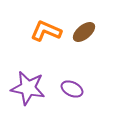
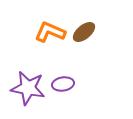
orange L-shape: moved 4 px right, 1 px down
purple ellipse: moved 9 px left, 5 px up; rotated 35 degrees counterclockwise
